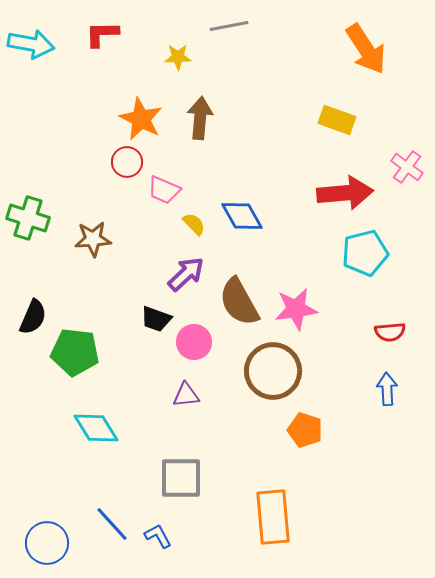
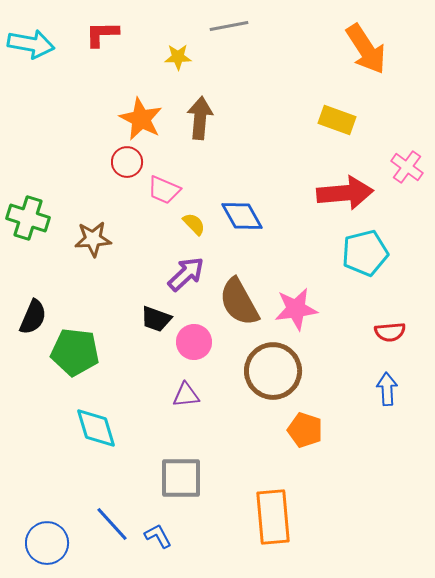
cyan diamond: rotated 15 degrees clockwise
